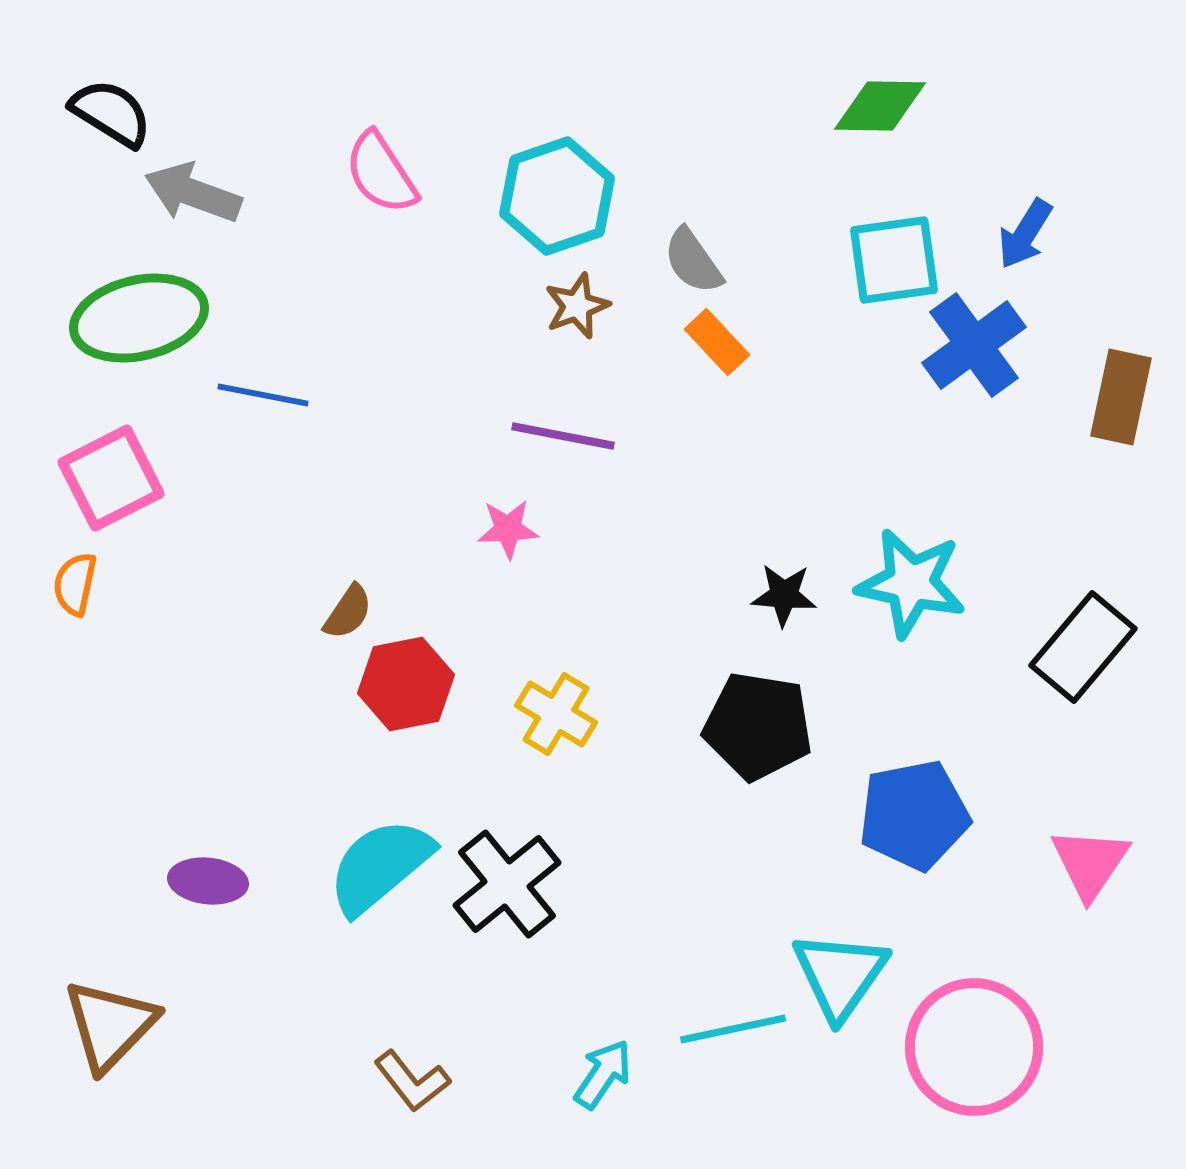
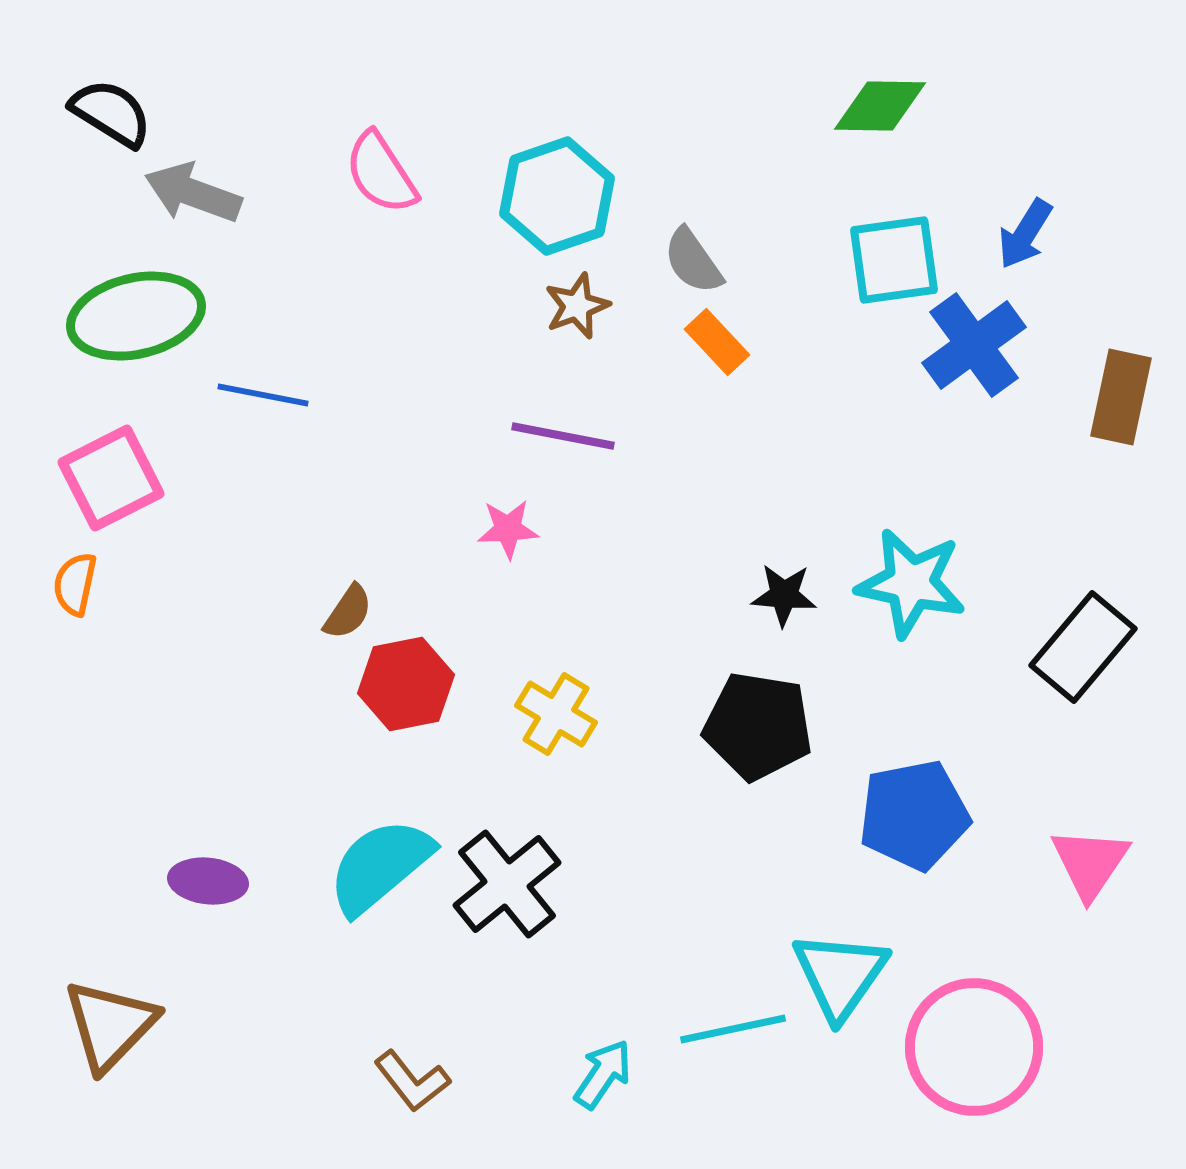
green ellipse: moved 3 px left, 2 px up
